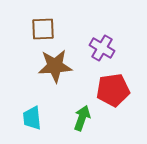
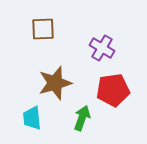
brown star: moved 17 px down; rotated 12 degrees counterclockwise
